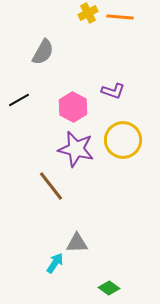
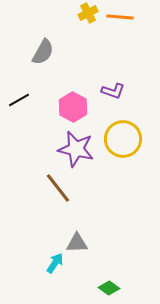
yellow circle: moved 1 px up
brown line: moved 7 px right, 2 px down
